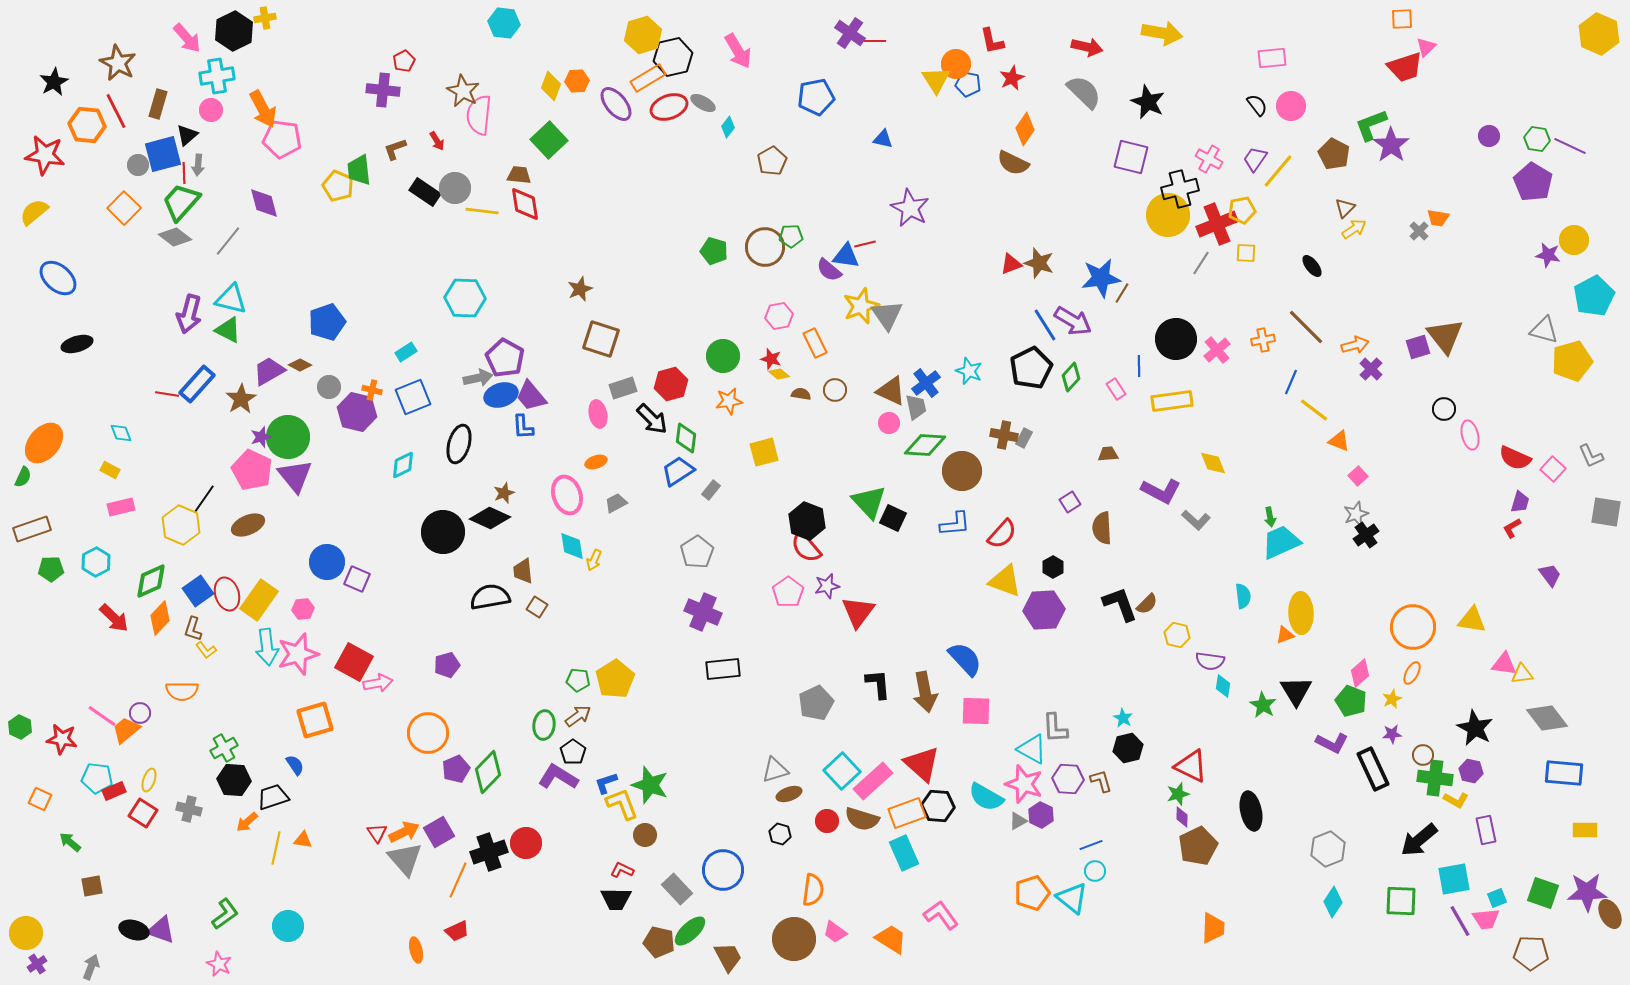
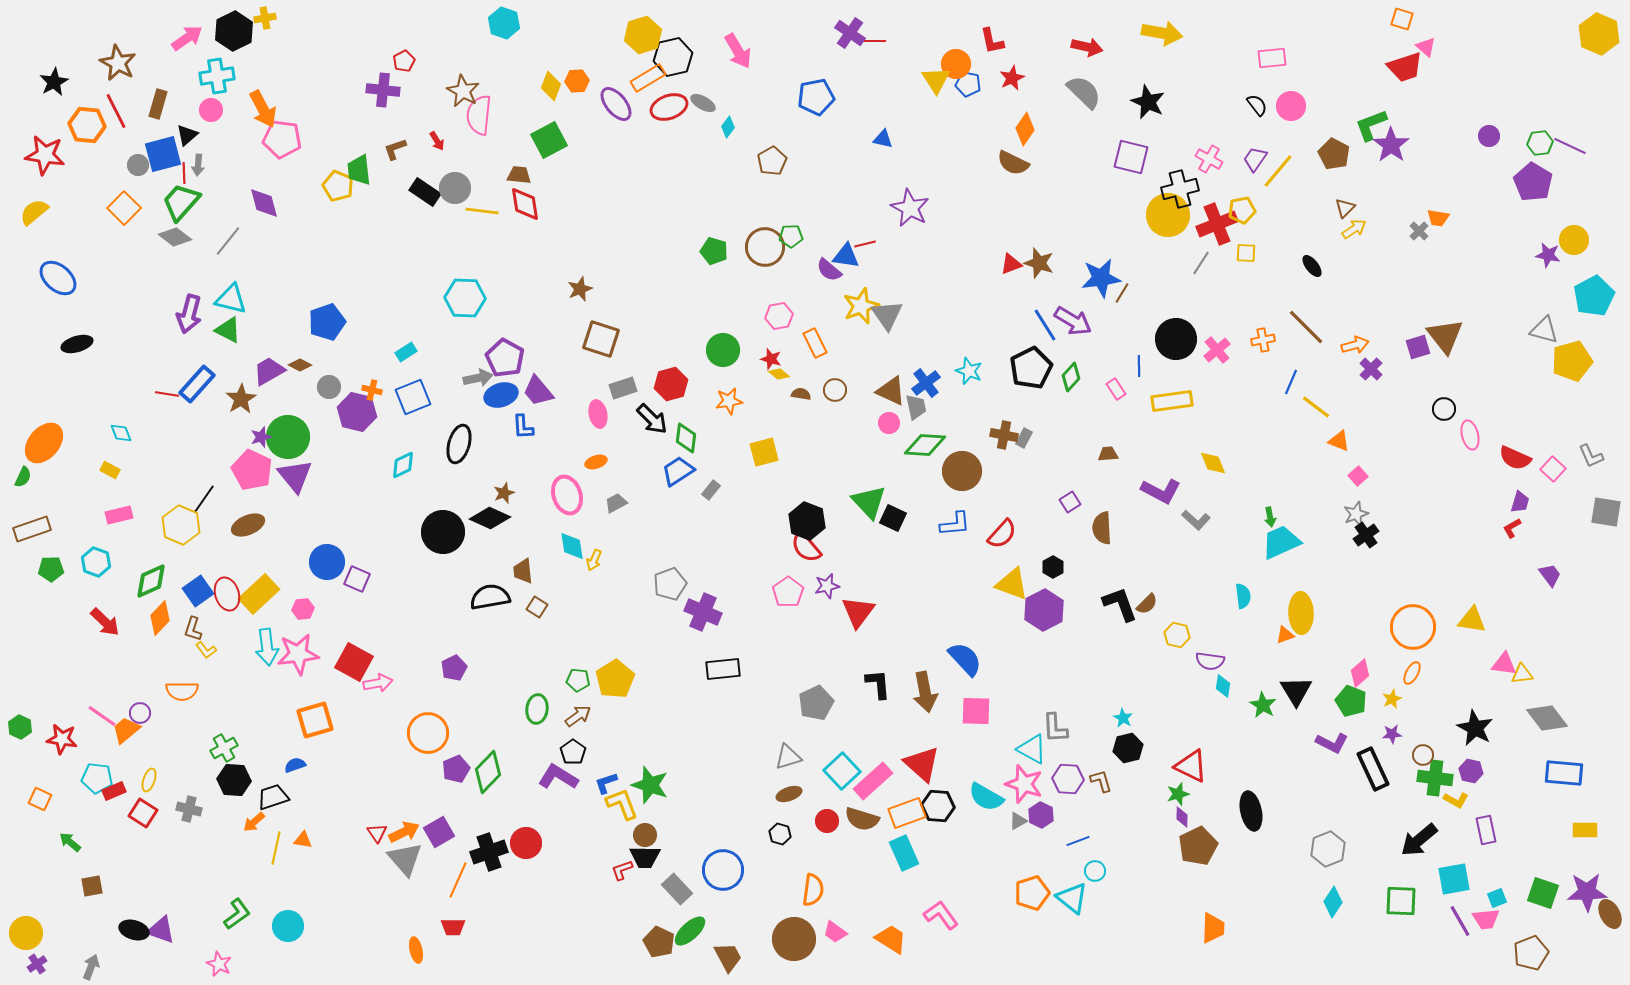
orange square at (1402, 19): rotated 20 degrees clockwise
cyan hexagon at (504, 23): rotated 12 degrees clockwise
pink arrow at (187, 38): rotated 84 degrees counterclockwise
pink triangle at (1426, 47): rotated 35 degrees counterclockwise
green hexagon at (1537, 139): moved 3 px right, 4 px down; rotated 15 degrees counterclockwise
green square at (549, 140): rotated 15 degrees clockwise
green circle at (723, 356): moved 6 px up
purple trapezoid at (531, 396): moved 7 px right, 5 px up
yellow line at (1314, 410): moved 2 px right, 3 px up
pink rectangle at (121, 507): moved 2 px left, 8 px down
gray pentagon at (697, 552): moved 27 px left, 32 px down; rotated 12 degrees clockwise
cyan hexagon at (96, 562): rotated 12 degrees counterclockwise
yellow triangle at (1005, 581): moved 7 px right, 3 px down
yellow rectangle at (259, 600): moved 6 px up; rotated 12 degrees clockwise
purple hexagon at (1044, 610): rotated 24 degrees counterclockwise
red arrow at (114, 618): moved 9 px left, 4 px down
pink star at (298, 654): rotated 9 degrees clockwise
purple pentagon at (447, 665): moved 7 px right, 3 px down; rotated 10 degrees counterclockwise
green ellipse at (544, 725): moved 7 px left, 16 px up
blue semicircle at (295, 765): rotated 75 degrees counterclockwise
gray triangle at (775, 770): moved 13 px right, 13 px up
orange arrow at (247, 822): moved 7 px right
blue line at (1091, 845): moved 13 px left, 4 px up
red L-shape at (622, 870): rotated 45 degrees counterclockwise
black trapezoid at (616, 899): moved 29 px right, 42 px up
green L-shape at (225, 914): moved 12 px right
red trapezoid at (457, 931): moved 4 px left, 4 px up; rotated 25 degrees clockwise
brown pentagon at (659, 942): rotated 12 degrees clockwise
brown pentagon at (1531, 953): rotated 24 degrees counterclockwise
